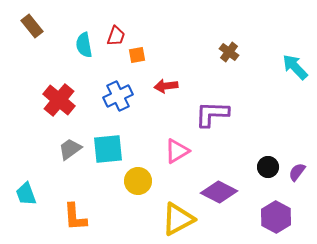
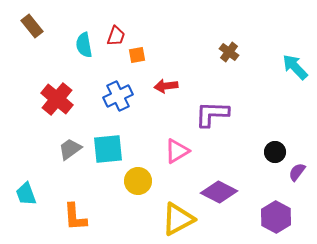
red cross: moved 2 px left, 1 px up
black circle: moved 7 px right, 15 px up
